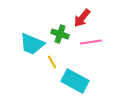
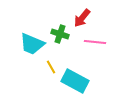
pink line: moved 4 px right; rotated 15 degrees clockwise
yellow line: moved 1 px left, 5 px down
